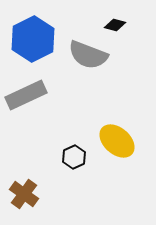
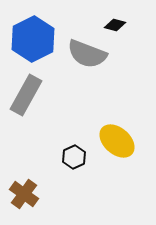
gray semicircle: moved 1 px left, 1 px up
gray rectangle: rotated 36 degrees counterclockwise
